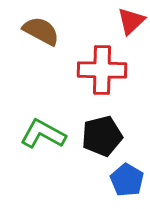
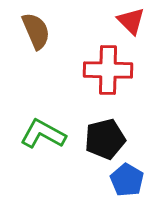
red triangle: rotated 32 degrees counterclockwise
brown semicircle: moved 5 px left; rotated 39 degrees clockwise
red cross: moved 6 px right
black pentagon: moved 3 px right, 3 px down
